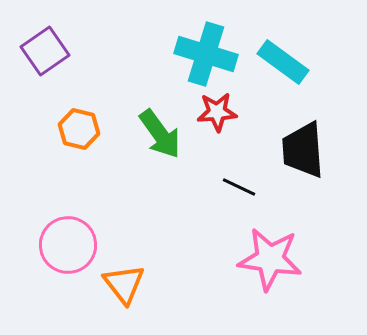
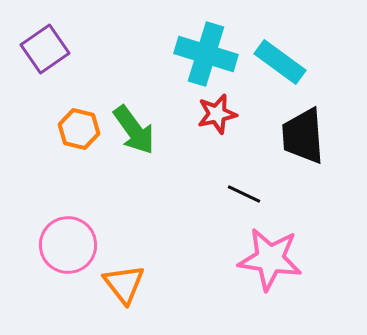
purple square: moved 2 px up
cyan rectangle: moved 3 px left
red star: moved 2 px down; rotated 9 degrees counterclockwise
green arrow: moved 26 px left, 4 px up
black trapezoid: moved 14 px up
black line: moved 5 px right, 7 px down
